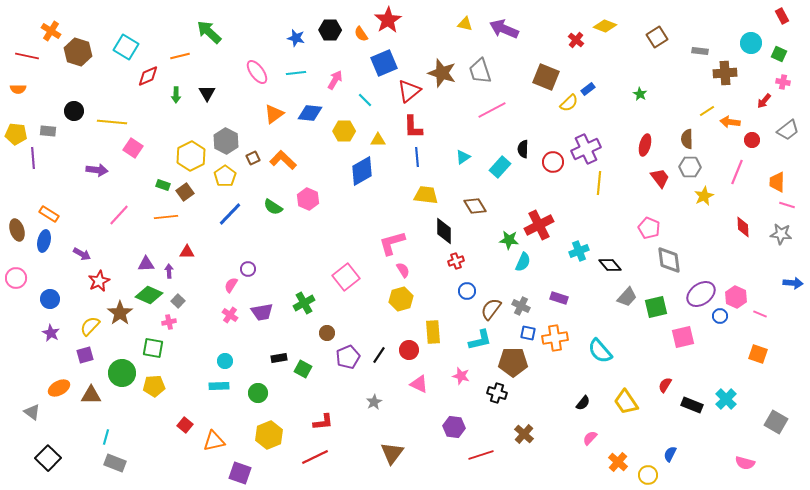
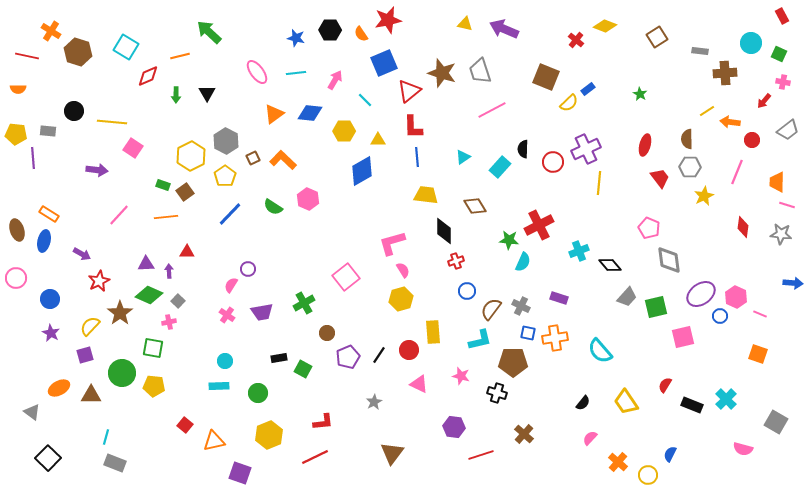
red star at (388, 20): rotated 20 degrees clockwise
red diamond at (743, 227): rotated 10 degrees clockwise
pink cross at (230, 315): moved 3 px left
yellow pentagon at (154, 386): rotated 10 degrees clockwise
pink semicircle at (745, 463): moved 2 px left, 14 px up
